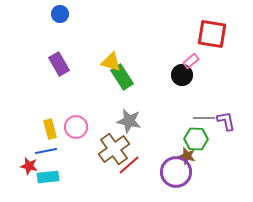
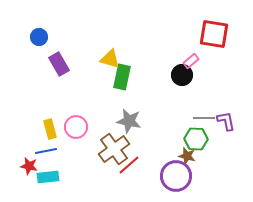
blue circle: moved 21 px left, 23 px down
red square: moved 2 px right
yellow triangle: moved 1 px left, 3 px up
green rectangle: rotated 45 degrees clockwise
purple circle: moved 4 px down
